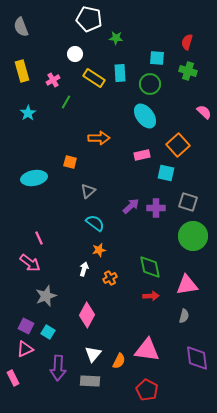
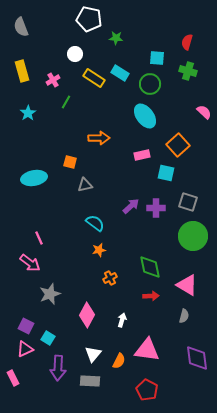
cyan rectangle at (120, 73): rotated 54 degrees counterclockwise
gray triangle at (88, 191): moved 3 px left, 6 px up; rotated 28 degrees clockwise
white arrow at (84, 269): moved 38 px right, 51 px down
pink triangle at (187, 285): rotated 40 degrees clockwise
gray star at (46, 296): moved 4 px right, 2 px up
cyan square at (48, 332): moved 6 px down
